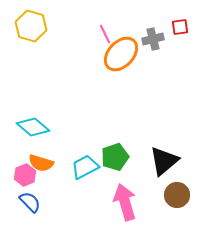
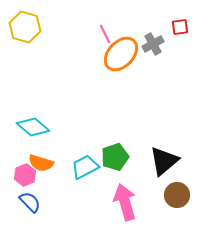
yellow hexagon: moved 6 px left, 1 px down
gray cross: moved 5 px down; rotated 15 degrees counterclockwise
